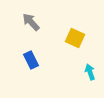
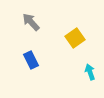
yellow square: rotated 30 degrees clockwise
